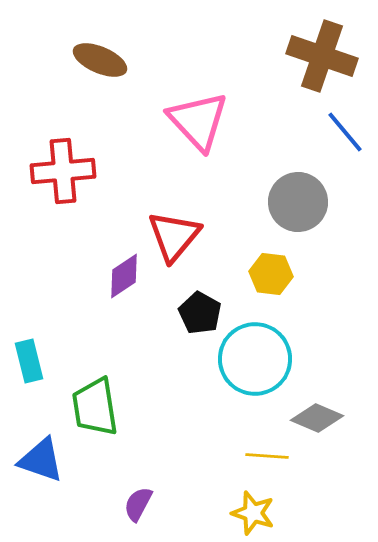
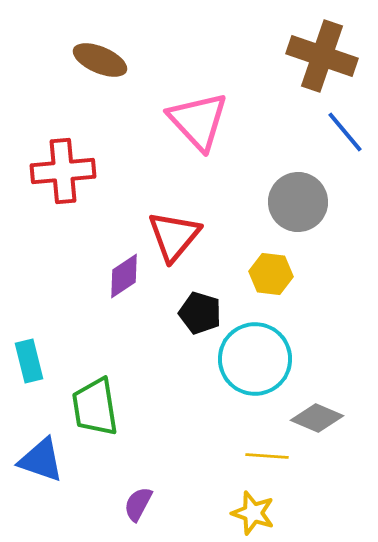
black pentagon: rotated 12 degrees counterclockwise
